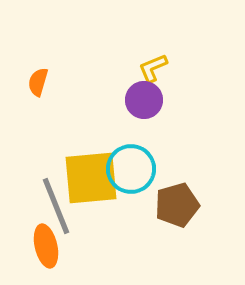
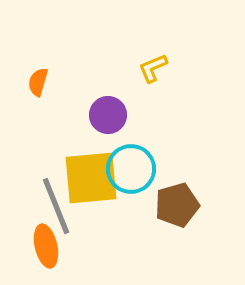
purple circle: moved 36 px left, 15 px down
